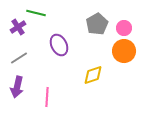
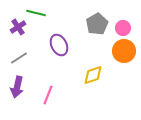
pink circle: moved 1 px left
pink line: moved 1 px right, 2 px up; rotated 18 degrees clockwise
